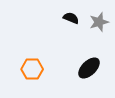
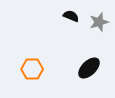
black semicircle: moved 2 px up
